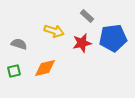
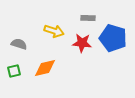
gray rectangle: moved 1 px right, 2 px down; rotated 40 degrees counterclockwise
blue pentagon: rotated 24 degrees clockwise
red star: rotated 18 degrees clockwise
